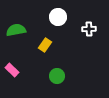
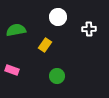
pink rectangle: rotated 24 degrees counterclockwise
